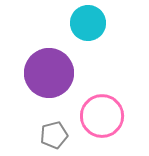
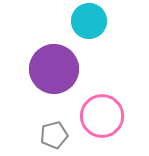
cyan circle: moved 1 px right, 2 px up
purple circle: moved 5 px right, 4 px up
